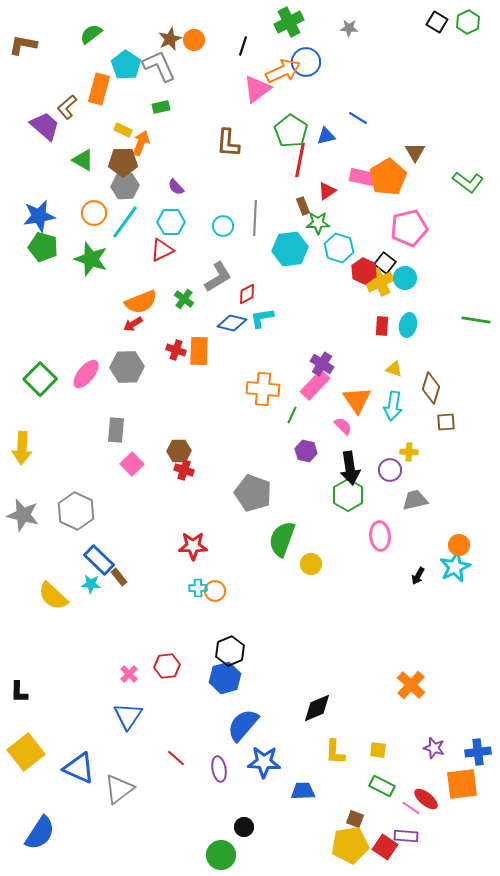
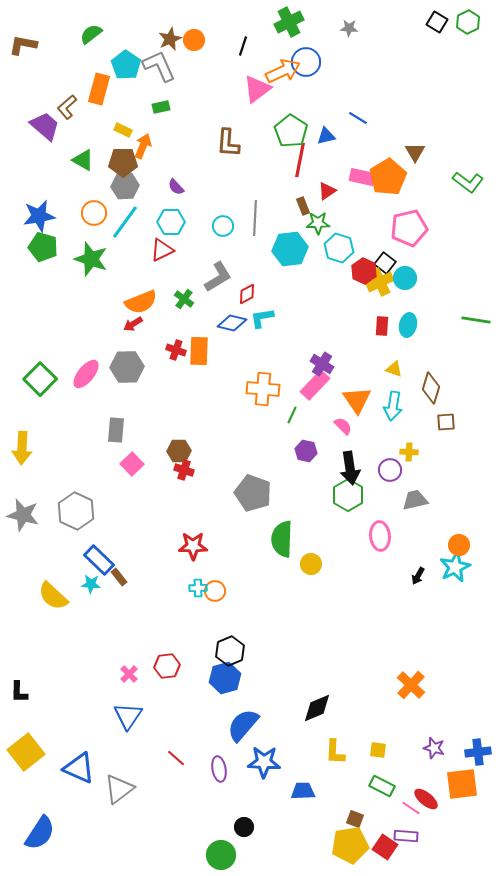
orange arrow at (141, 143): moved 2 px right, 3 px down
green semicircle at (282, 539): rotated 18 degrees counterclockwise
